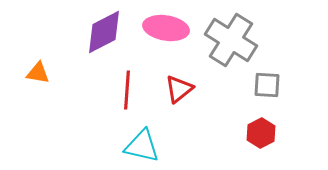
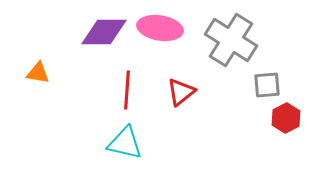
pink ellipse: moved 6 px left
purple diamond: rotated 27 degrees clockwise
gray square: rotated 8 degrees counterclockwise
red triangle: moved 2 px right, 3 px down
red hexagon: moved 25 px right, 15 px up
cyan triangle: moved 17 px left, 3 px up
